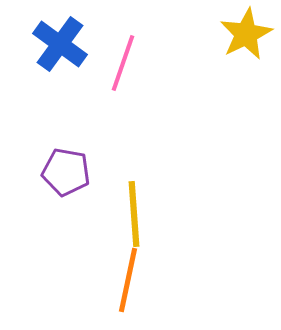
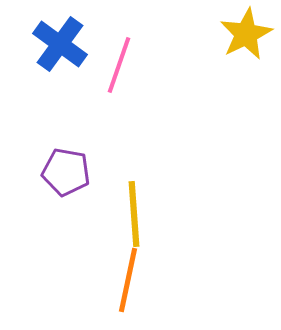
pink line: moved 4 px left, 2 px down
